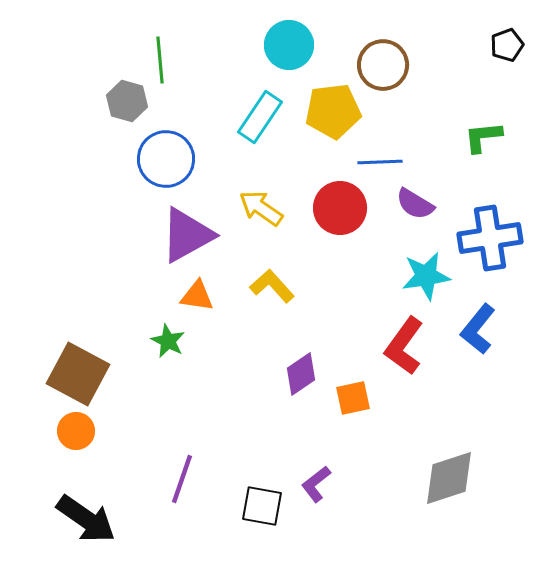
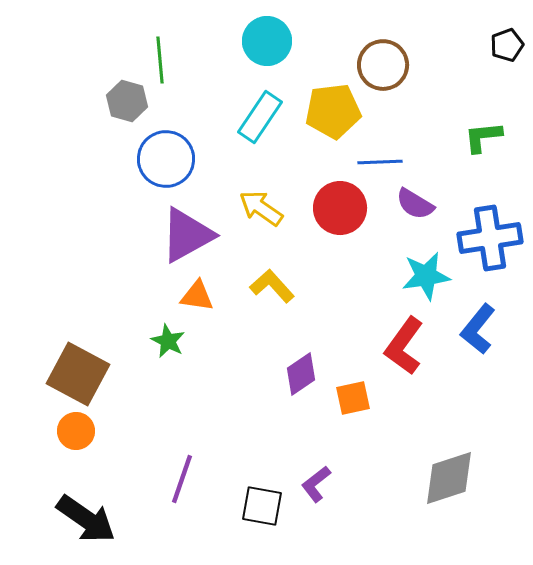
cyan circle: moved 22 px left, 4 px up
